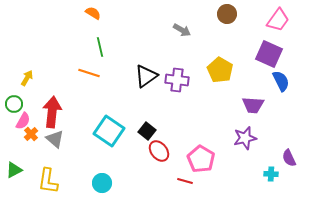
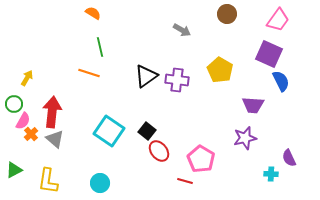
cyan circle: moved 2 px left
